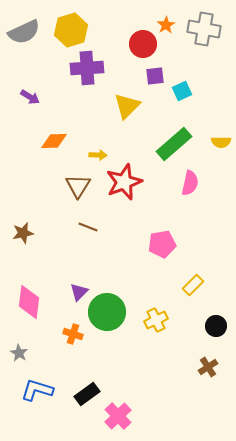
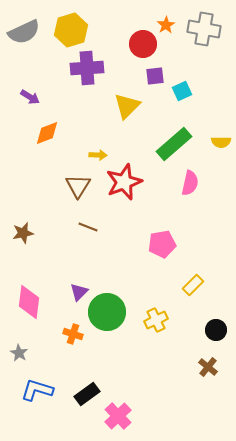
orange diamond: moved 7 px left, 8 px up; rotated 20 degrees counterclockwise
black circle: moved 4 px down
brown cross: rotated 18 degrees counterclockwise
